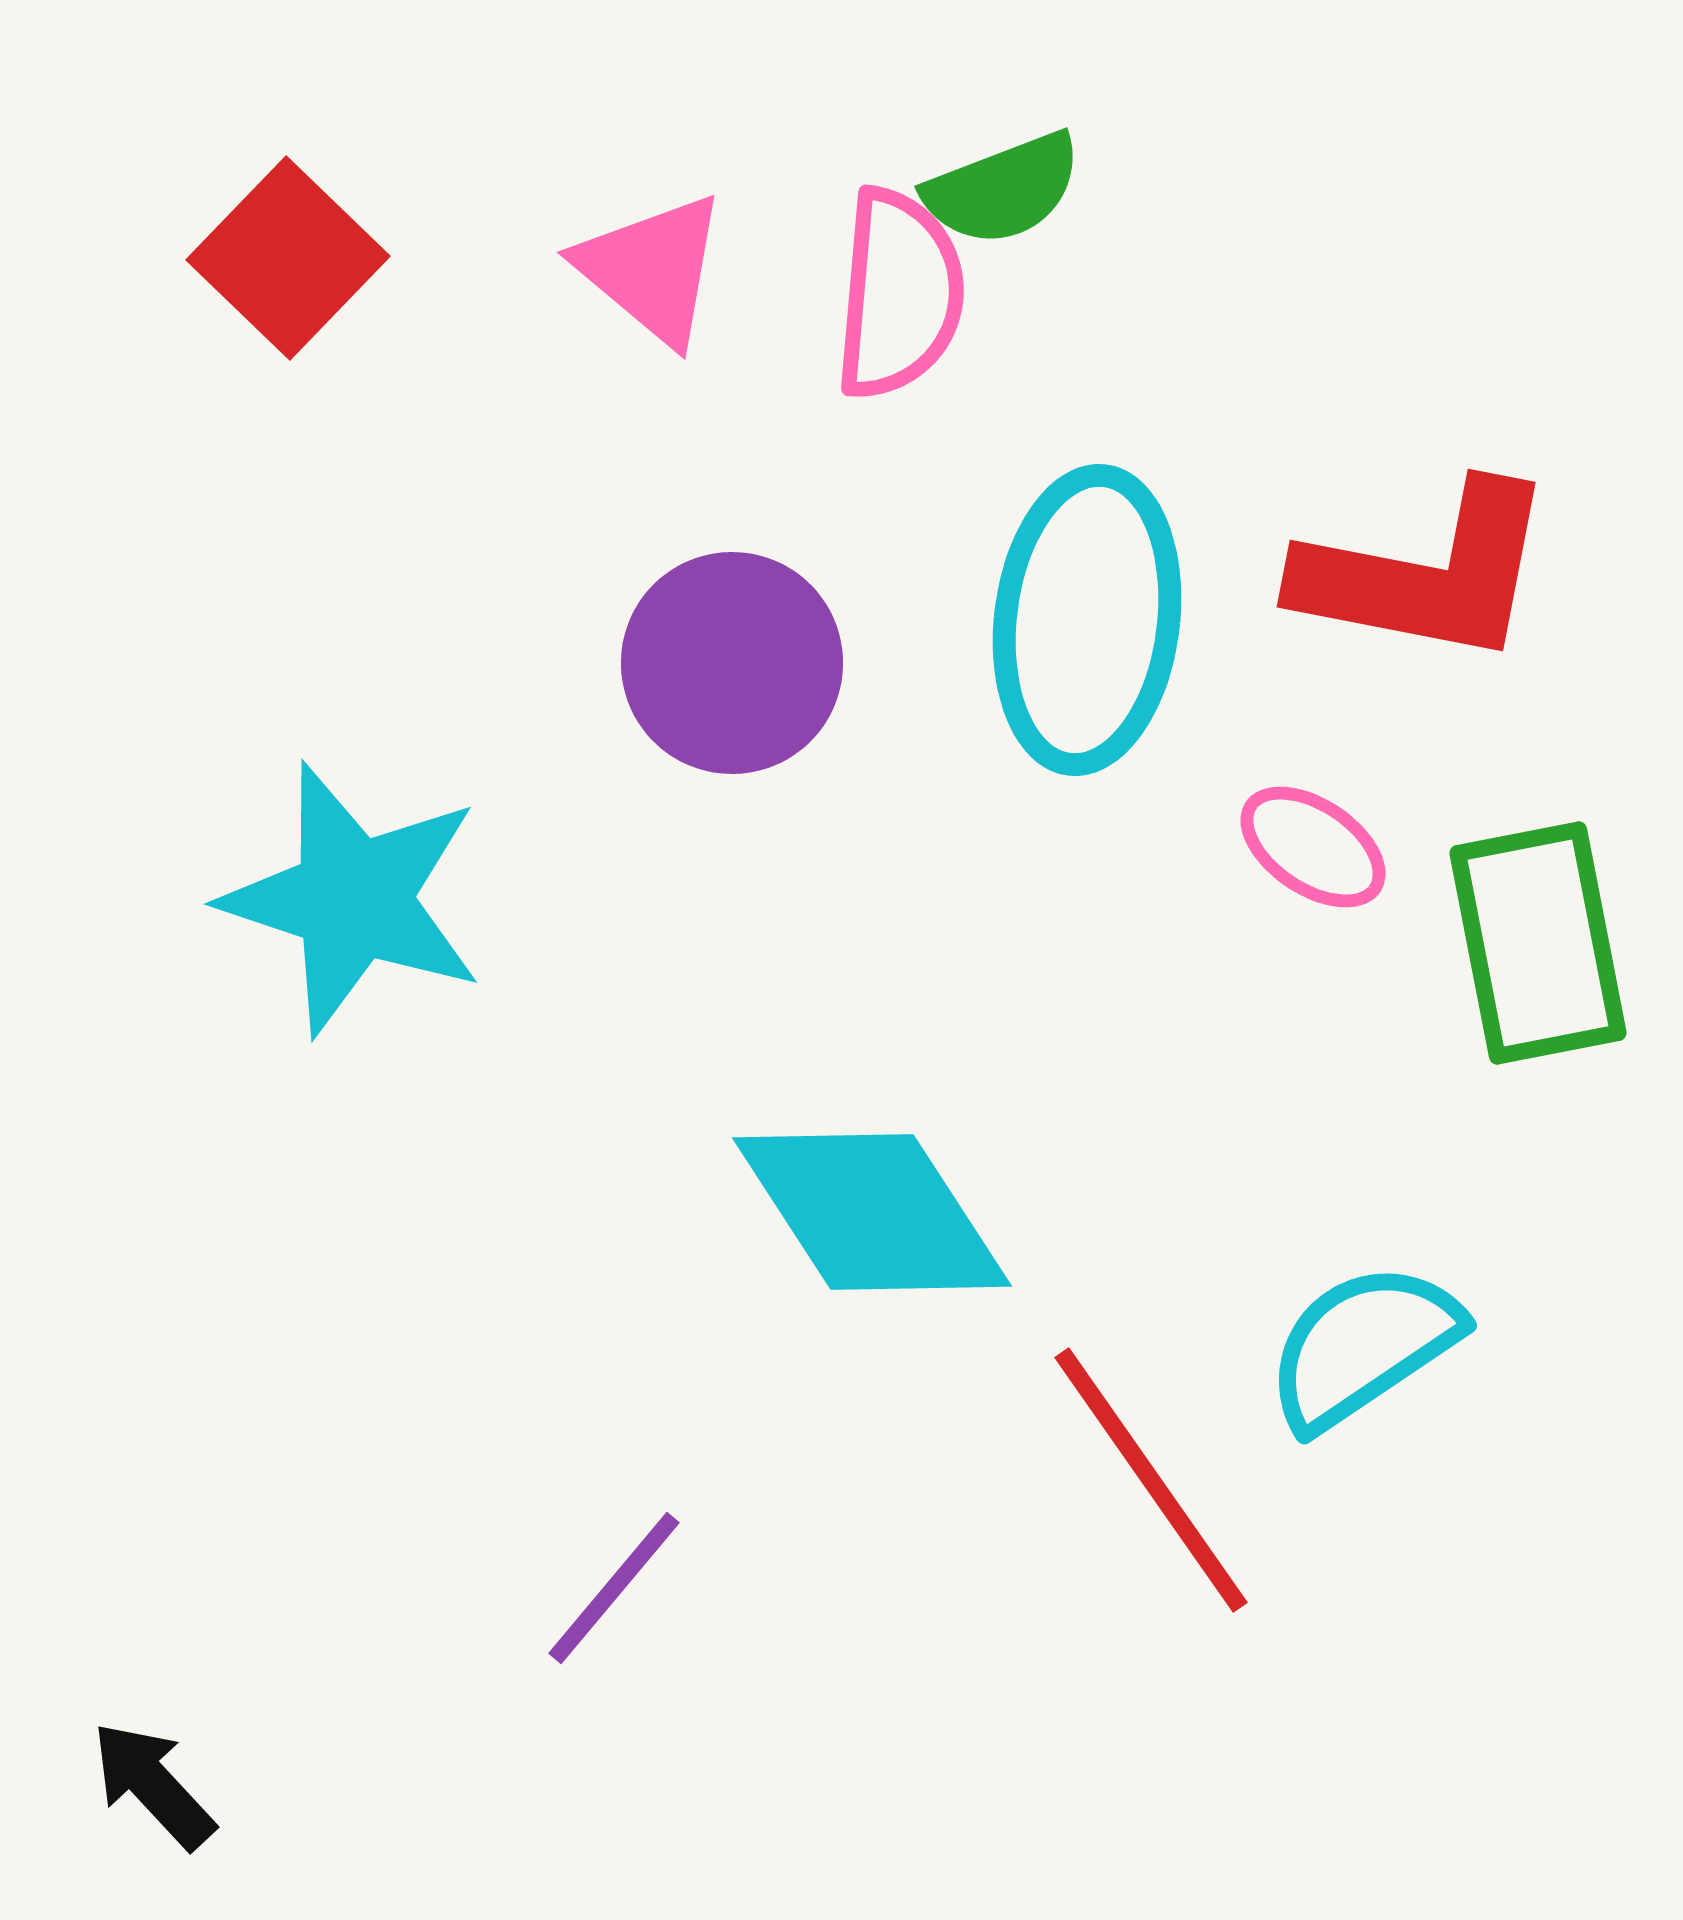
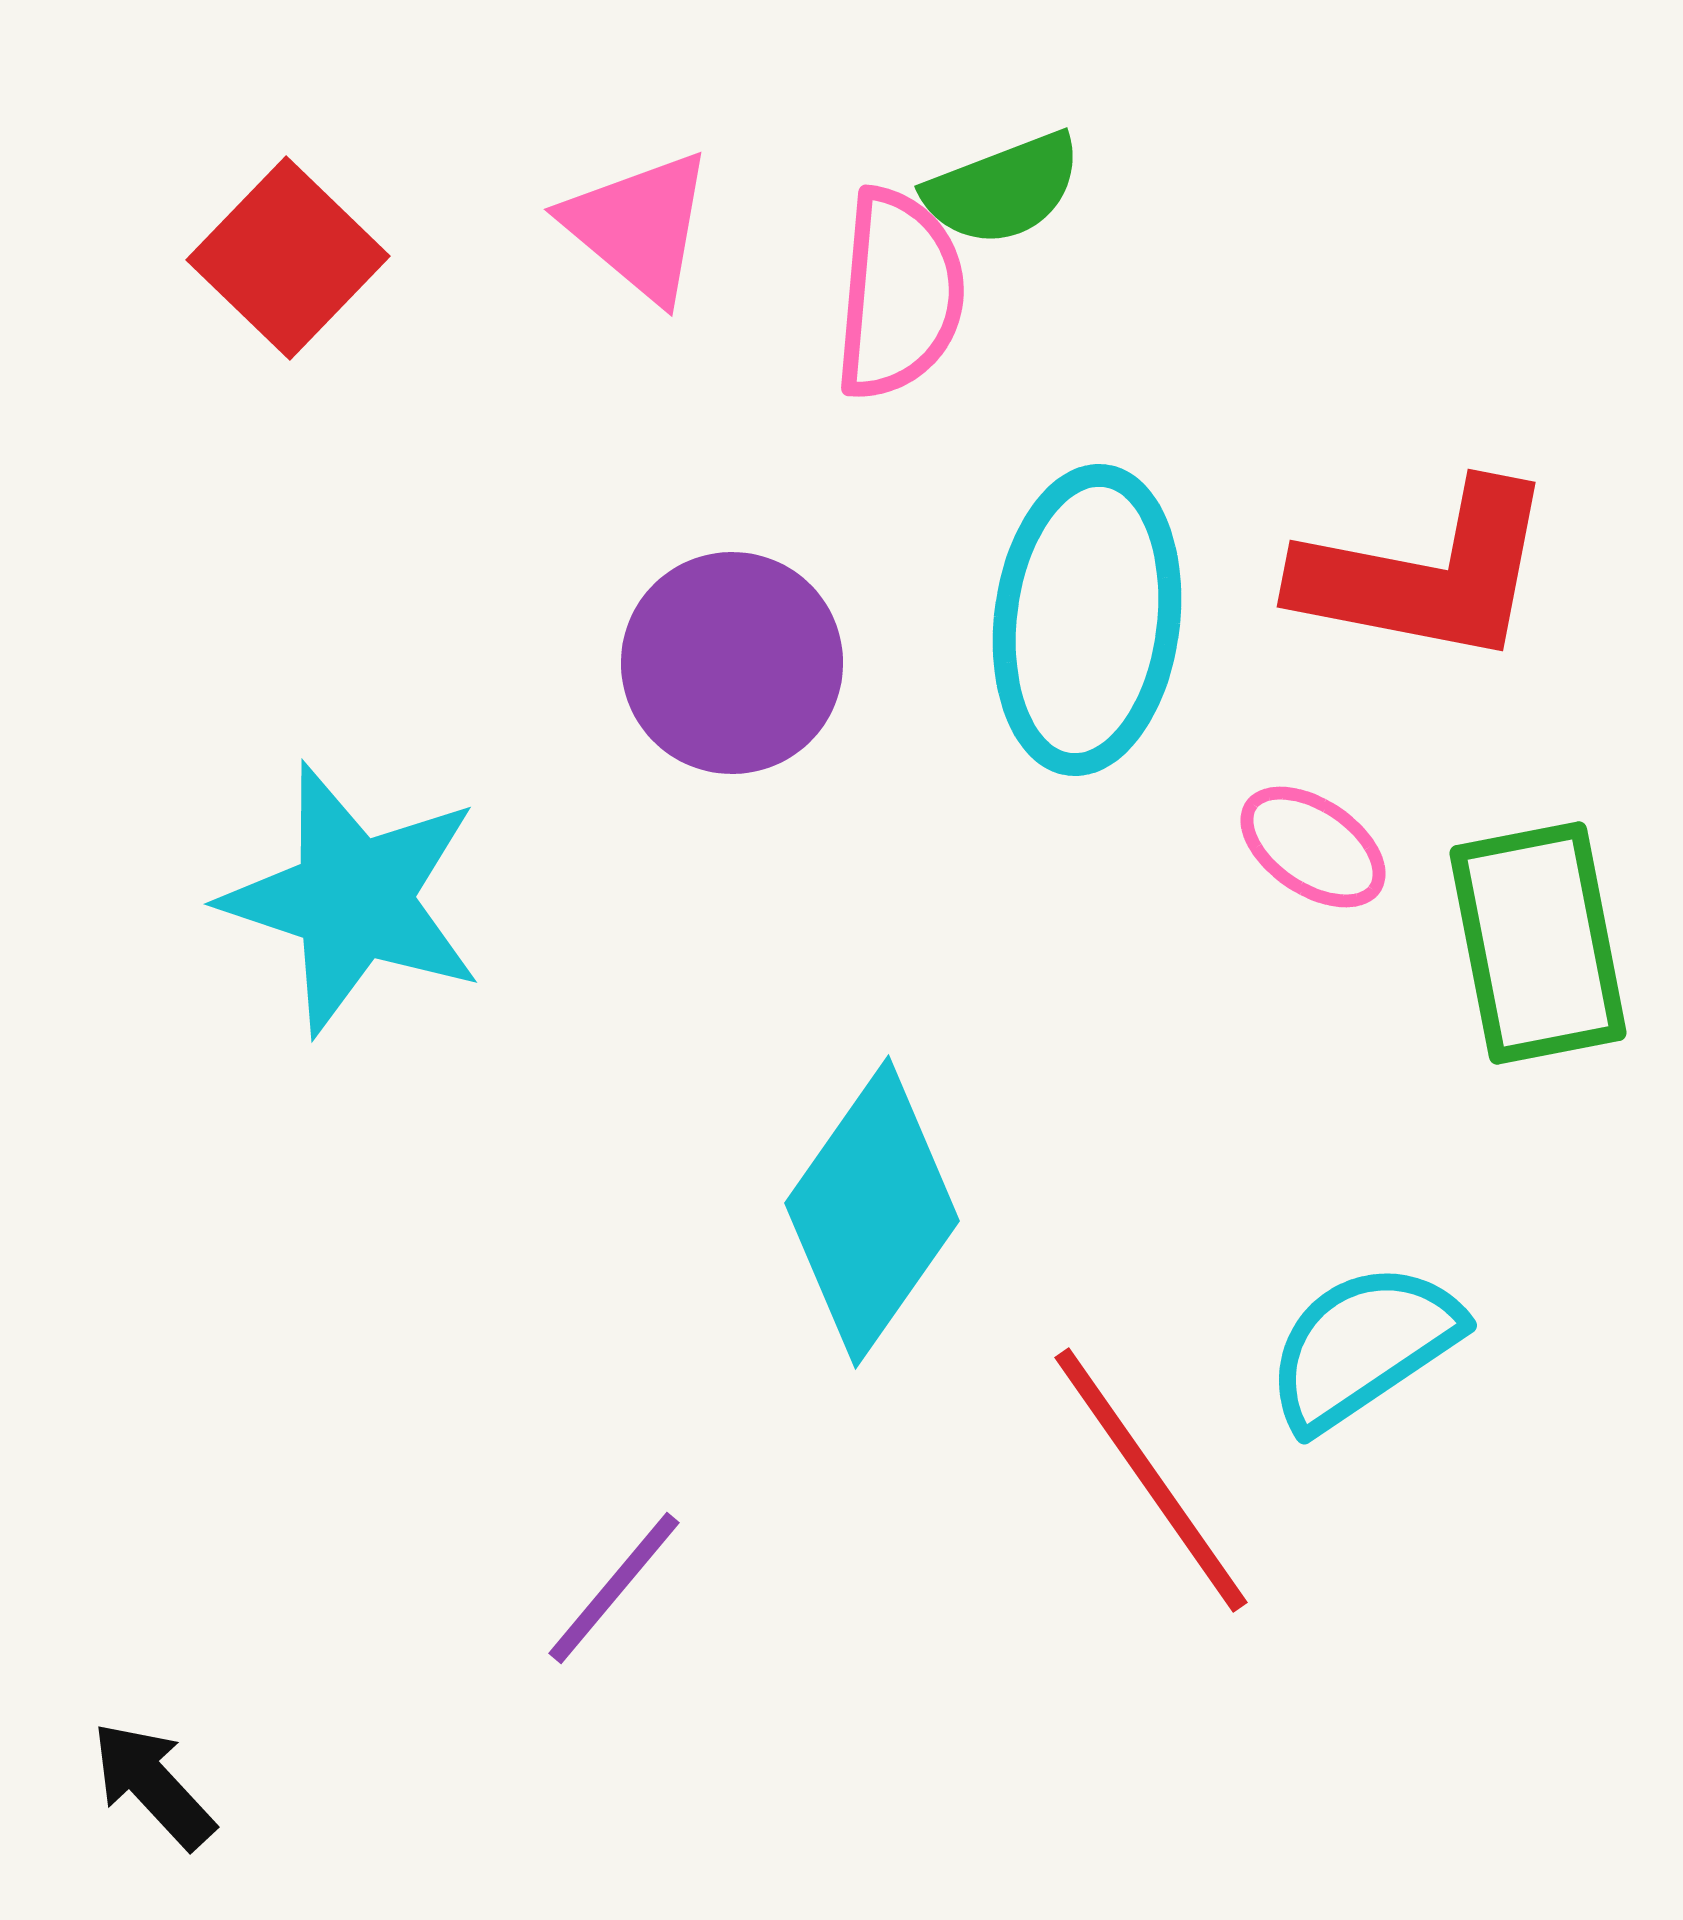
pink triangle: moved 13 px left, 43 px up
cyan diamond: rotated 68 degrees clockwise
